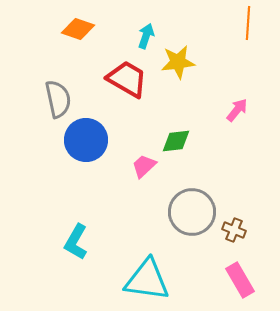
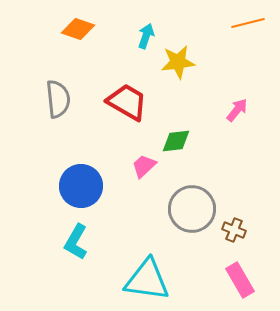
orange line: rotated 72 degrees clockwise
red trapezoid: moved 23 px down
gray semicircle: rotated 6 degrees clockwise
blue circle: moved 5 px left, 46 px down
gray circle: moved 3 px up
